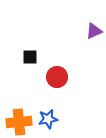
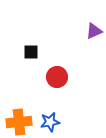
black square: moved 1 px right, 5 px up
blue star: moved 2 px right, 3 px down
